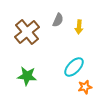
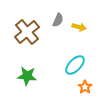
yellow arrow: rotated 80 degrees counterclockwise
cyan ellipse: moved 1 px right, 2 px up
orange star: rotated 24 degrees counterclockwise
